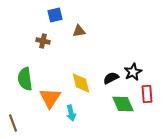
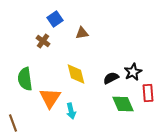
blue square: moved 4 px down; rotated 21 degrees counterclockwise
brown triangle: moved 3 px right, 2 px down
brown cross: rotated 24 degrees clockwise
yellow diamond: moved 5 px left, 9 px up
red rectangle: moved 1 px right, 1 px up
cyan arrow: moved 2 px up
